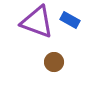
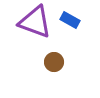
purple triangle: moved 2 px left
